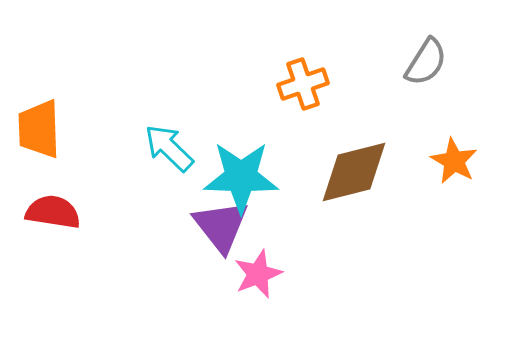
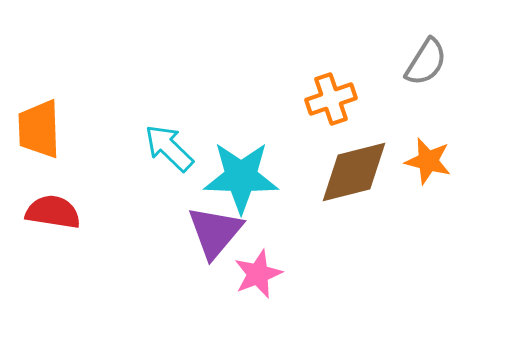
orange cross: moved 28 px right, 15 px down
orange star: moved 26 px left; rotated 15 degrees counterclockwise
purple triangle: moved 6 px left, 6 px down; rotated 18 degrees clockwise
